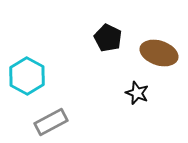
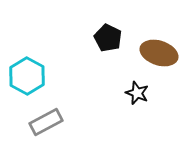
gray rectangle: moved 5 px left
